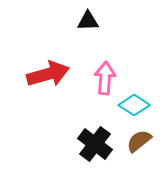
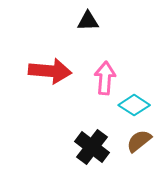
red arrow: moved 2 px right, 3 px up; rotated 21 degrees clockwise
black cross: moved 3 px left, 3 px down
